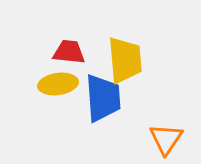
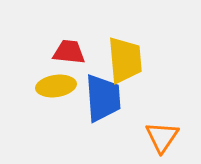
yellow ellipse: moved 2 px left, 2 px down
orange triangle: moved 4 px left, 2 px up
